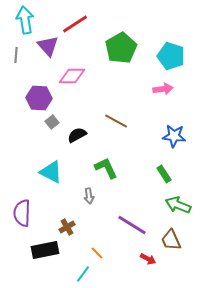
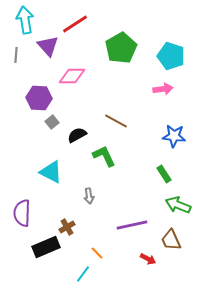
green L-shape: moved 2 px left, 12 px up
purple line: rotated 44 degrees counterclockwise
black rectangle: moved 1 px right, 3 px up; rotated 12 degrees counterclockwise
